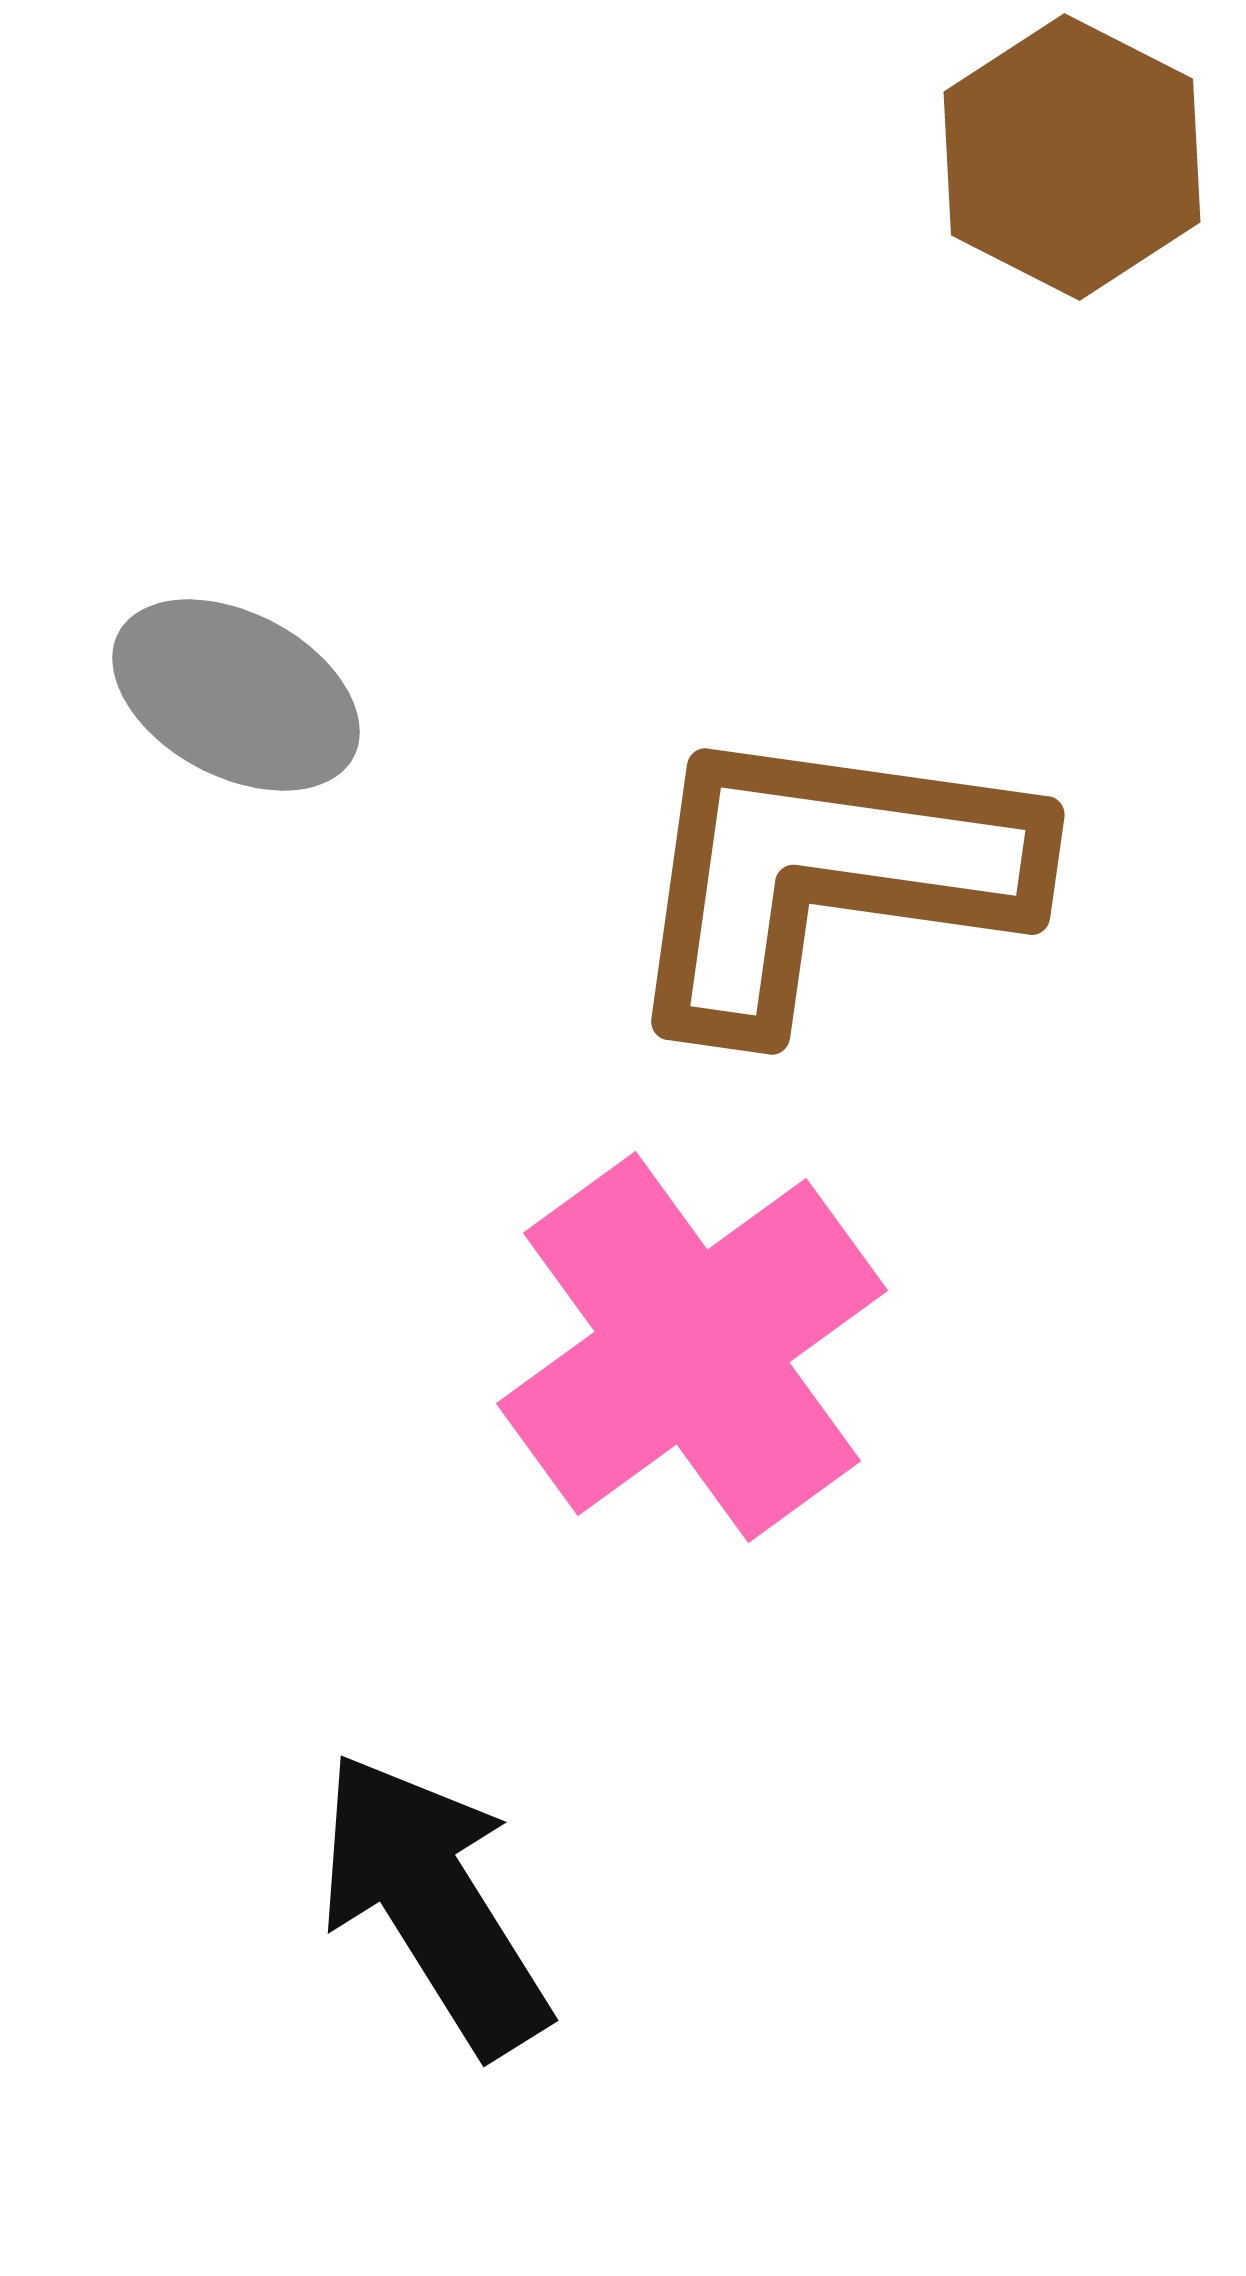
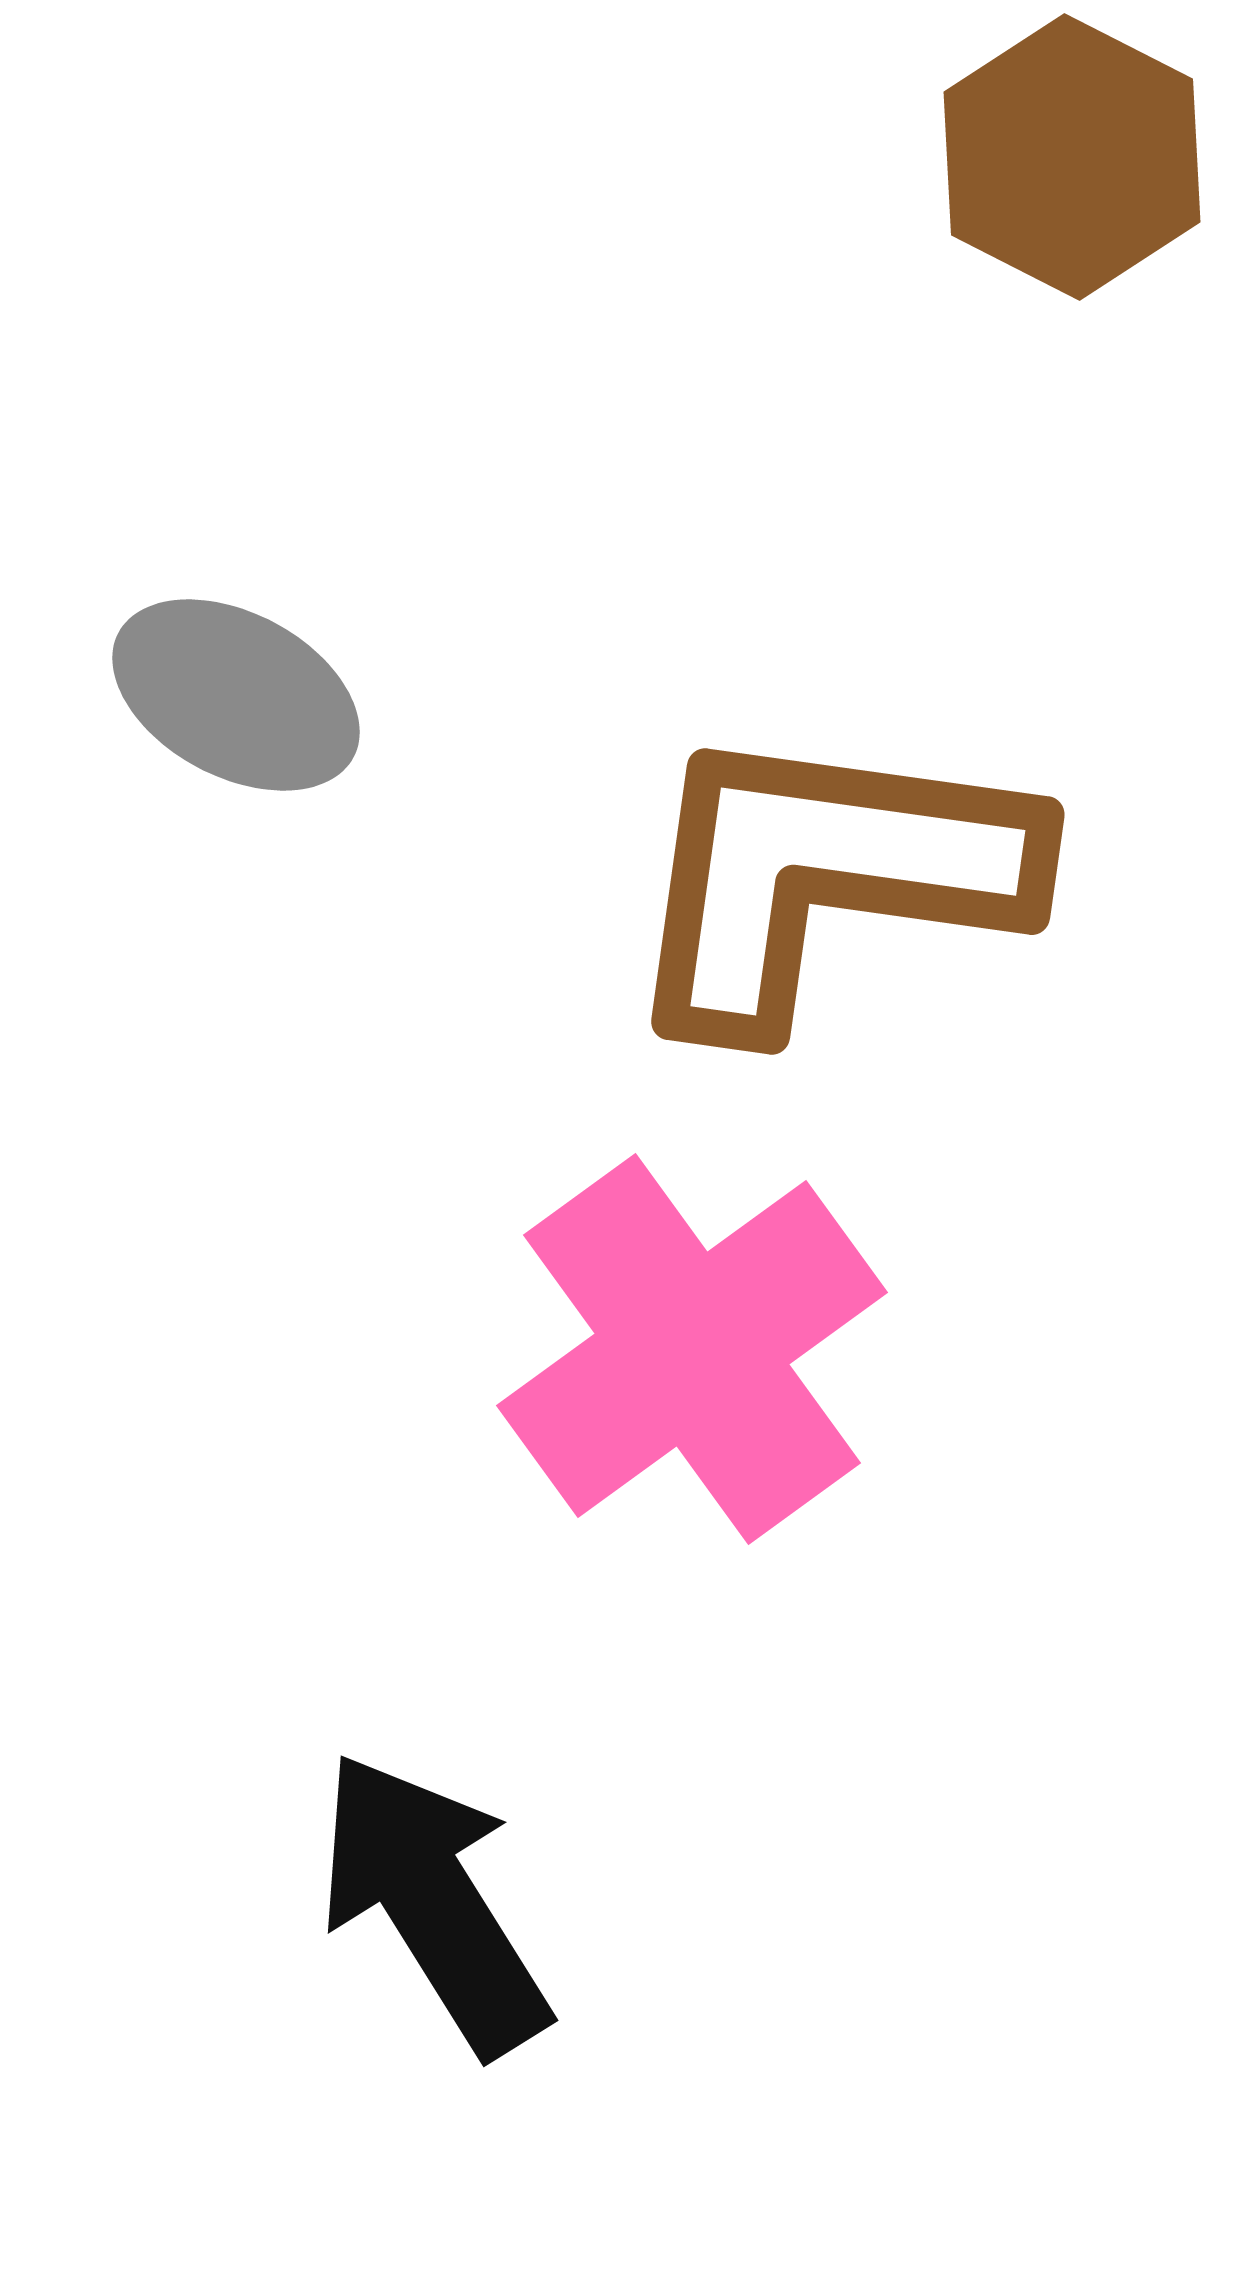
pink cross: moved 2 px down
